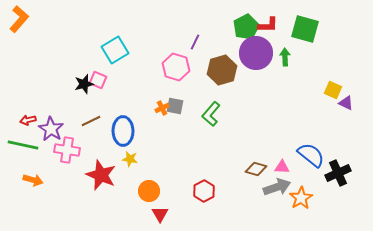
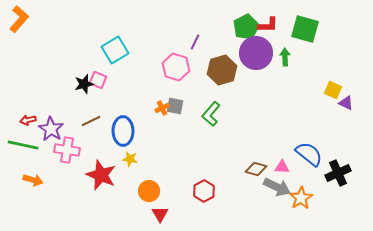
blue semicircle: moved 2 px left, 1 px up
gray arrow: rotated 44 degrees clockwise
